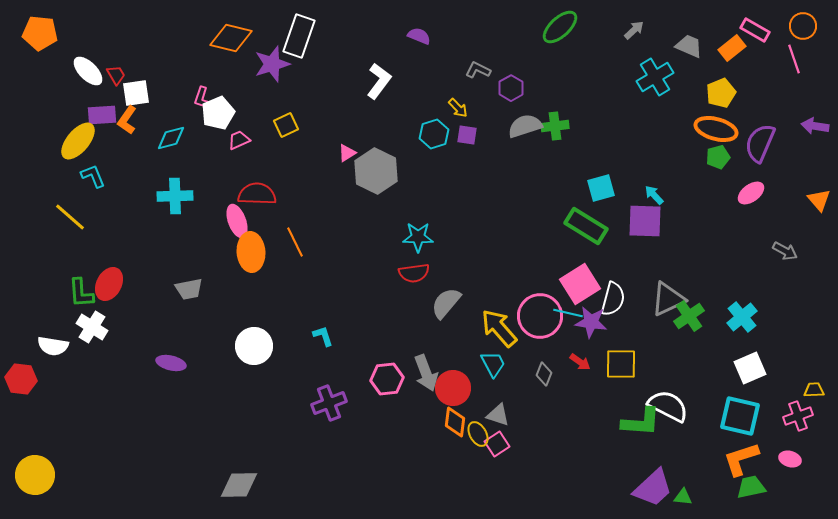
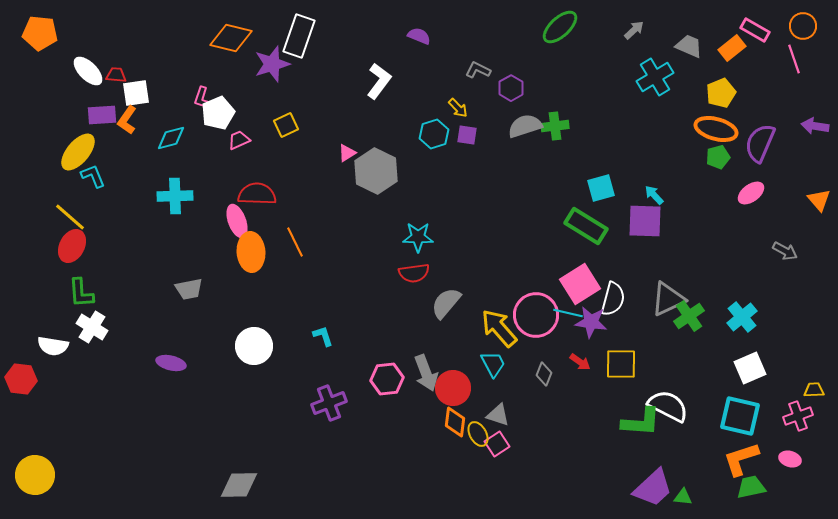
red trapezoid at (116, 75): rotated 55 degrees counterclockwise
yellow ellipse at (78, 141): moved 11 px down
red ellipse at (109, 284): moved 37 px left, 38 px up
pink circle at (540, 316): moved 4 px left, 1 px up
